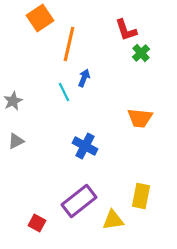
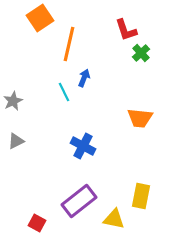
blue cross: moved 2 px left
yellow triangle: moved 1 px right, 1 px up; rotated 20 degrees clockwise
